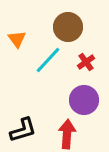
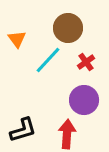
brown circle: moved 1 px down
